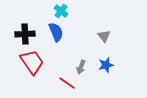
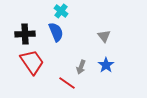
blue star: rotated 21 degrees counterclockwise
